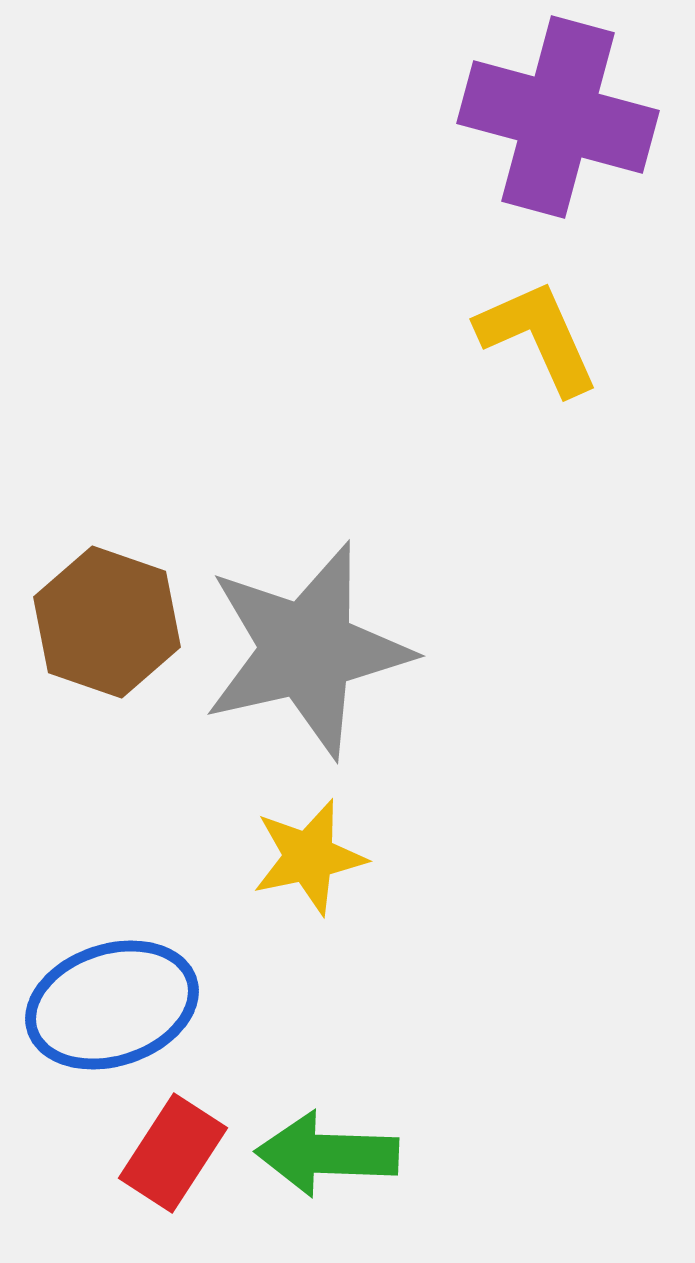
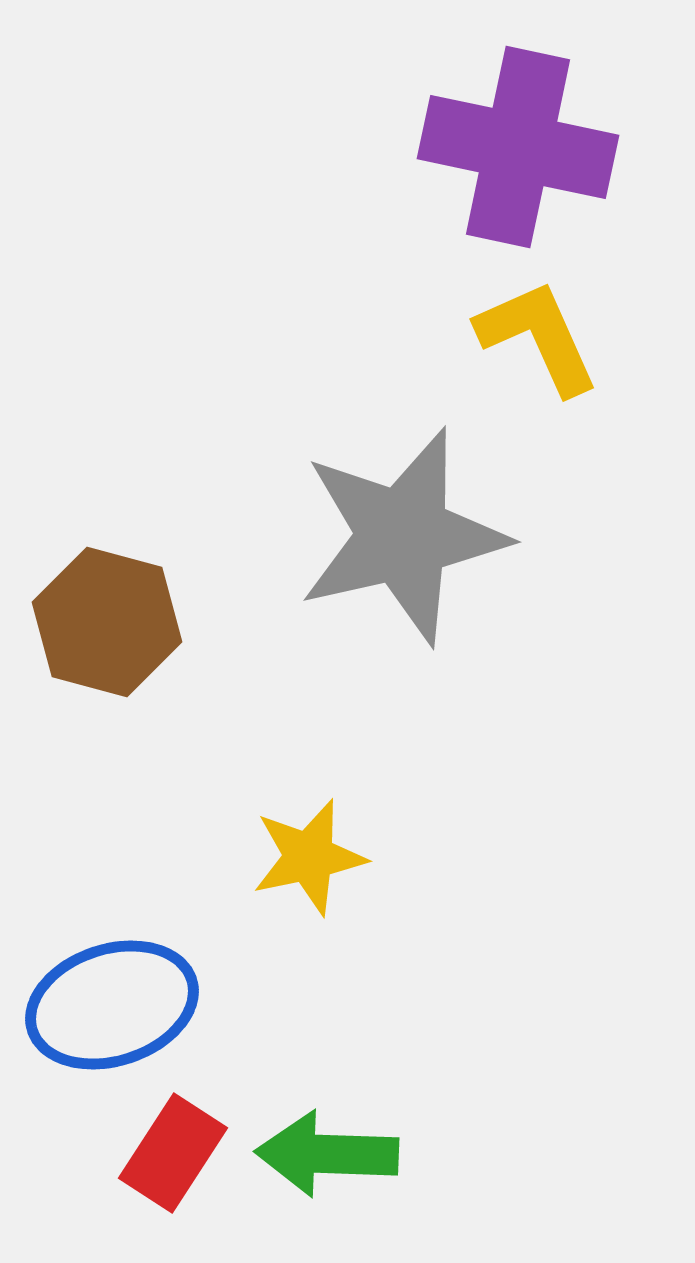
purple cross: moved 40 px left, 30 px down; rotated 3 degrees counterclockwise
brown hexagon: rotated 4 degrees counterclockwise
gray star: moved 96 px right, 114 px up
